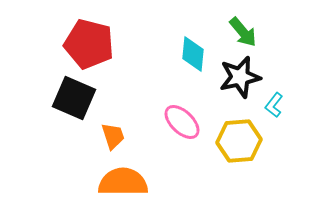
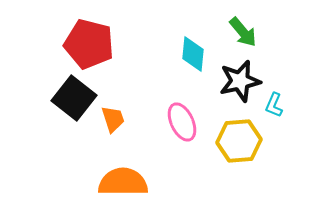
black star: moved 4 px down
black square: rotated 15 degrees clockwise
cyan L-shape: rotated 15 degrees counterclockwise
pink ellipse: rotated 21 degrees clockwise
orange trapezoid: moved 17 px up
